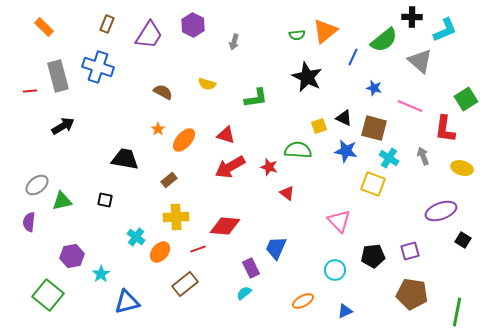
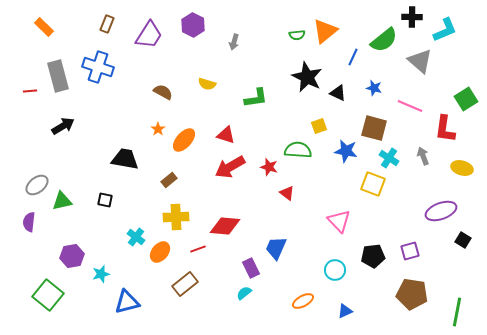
black triangle at (344, 118): moved 6 px left, 25 px up
cyan star at (101, 274): rotated 18 degrees clockwise
